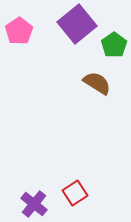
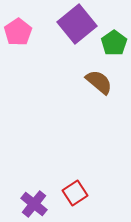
pink pentagon: moved 1 px left, 1 px down
green pentagon: moved 2 px up
brown semicircle: moved 2 px right, 1 px up; rotated 8 degrees clockwise
